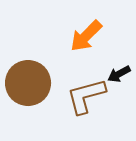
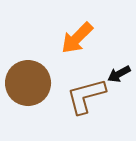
orange arrow: moved 9 px left, 2 px down
